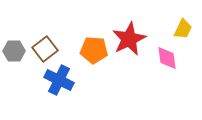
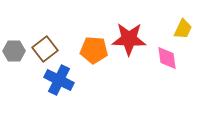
red star: rotated 28 degrees clockwise
